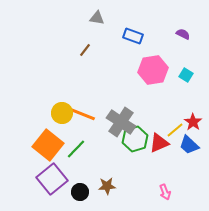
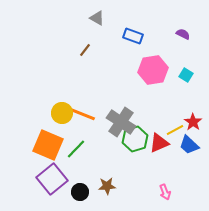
gray triangle: rotated 21 degrees clockwise
yellow line: rotated 12 degrees clockwise
orange square: rotated 16 degrees counterclockwise
